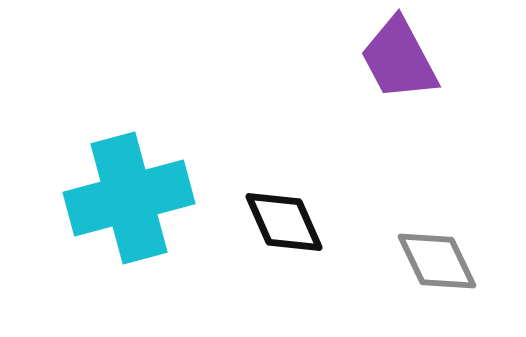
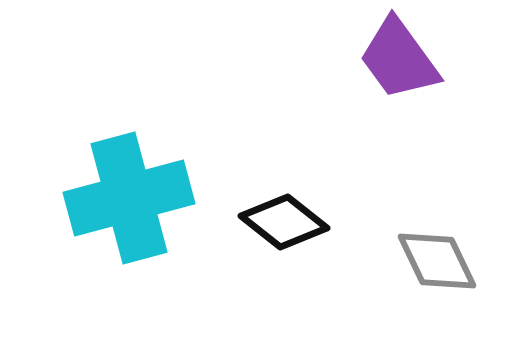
purple trapezoid: rotated 8 degrees counterclockwise
black diamond: rotated 28 degrees counterclockwise
